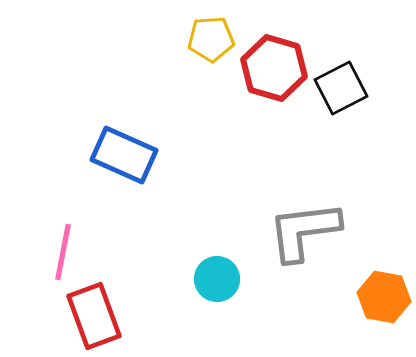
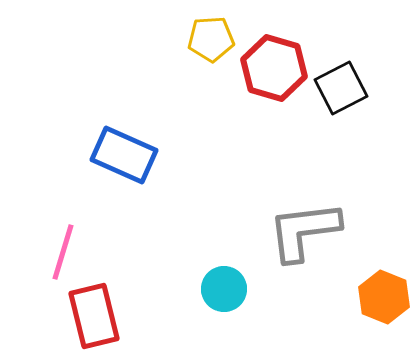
pink line: rotated 6 degrees clockwise
cyan circle: moved 7 px right, 10 px down
orange hexagon: rotated 12 degrees clockwise
red rectangle: rotated 6 degrees clockwise
